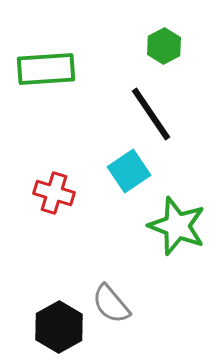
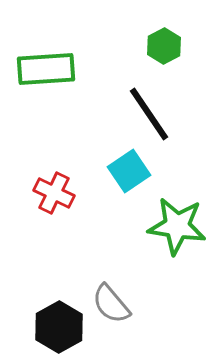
black line: moved 2 px left
red cross: rotated 9 degrees clockwise
green star: rotated 12 degrees counterclockwise
